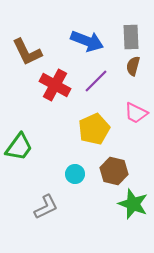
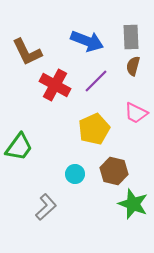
gray L-shape: rotated 16 degrees counterclockwise
